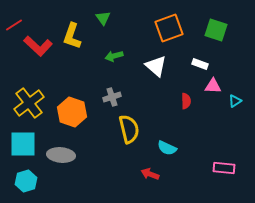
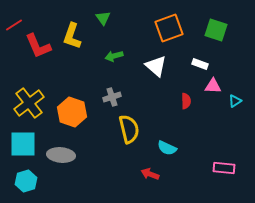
red L-shape: rotated 24 degrees clockwise
